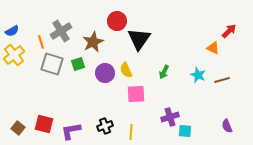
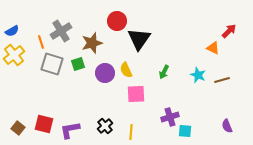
brown star: moved 1 px left, 1 px down; rotated 10 degrees clockwise
black cross: rotated 21 degrees counterclockwise
purple L-shape: moved 1 px left, 1 px up
